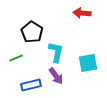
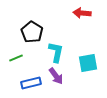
blue rectangle: moved 2 px up
